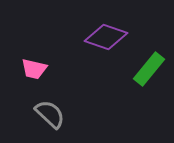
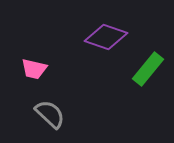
green rectangle: moved 1 px left
